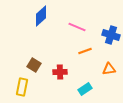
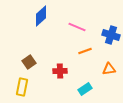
brown square: moved 5 px left, 3 px up; rotated 24 degrees clockwise
red cross: moved 1 px up
